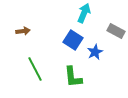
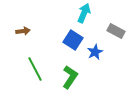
green L-shape: moved 3 px left; rotated 140 degrees counterclockwise
